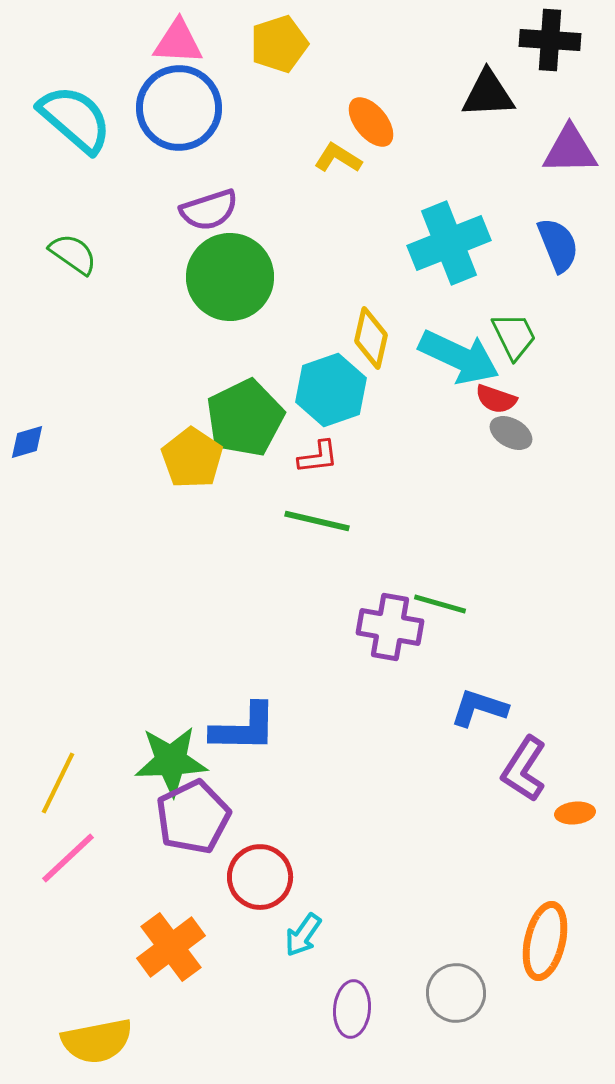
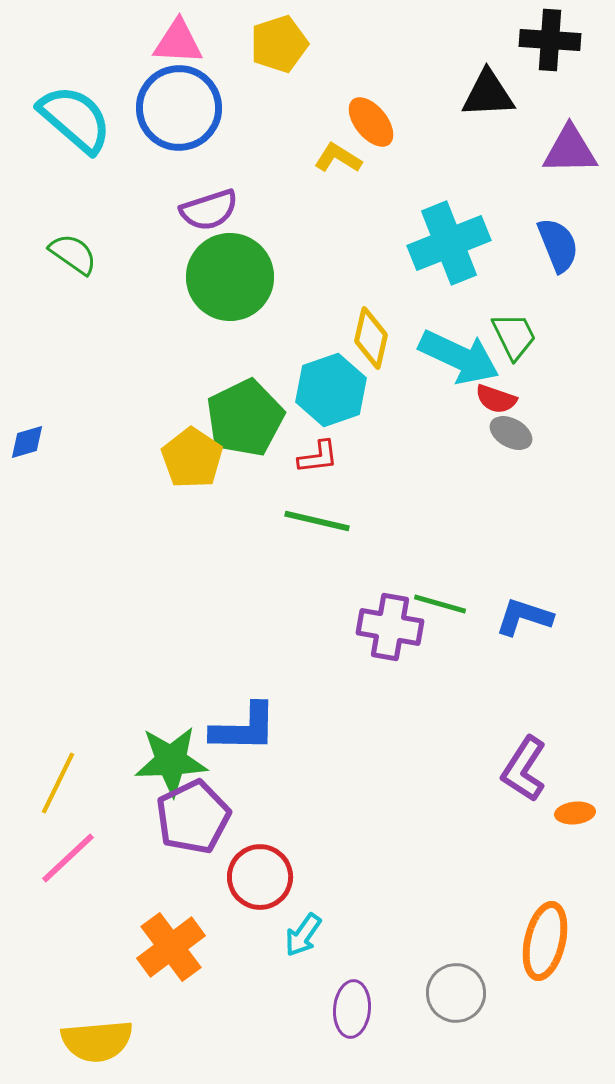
blue L-shape at (479, 708): moved 45 px right, 91 px up
yellow semicircle at (97, 1041): rotated 6 degrees clockwise
